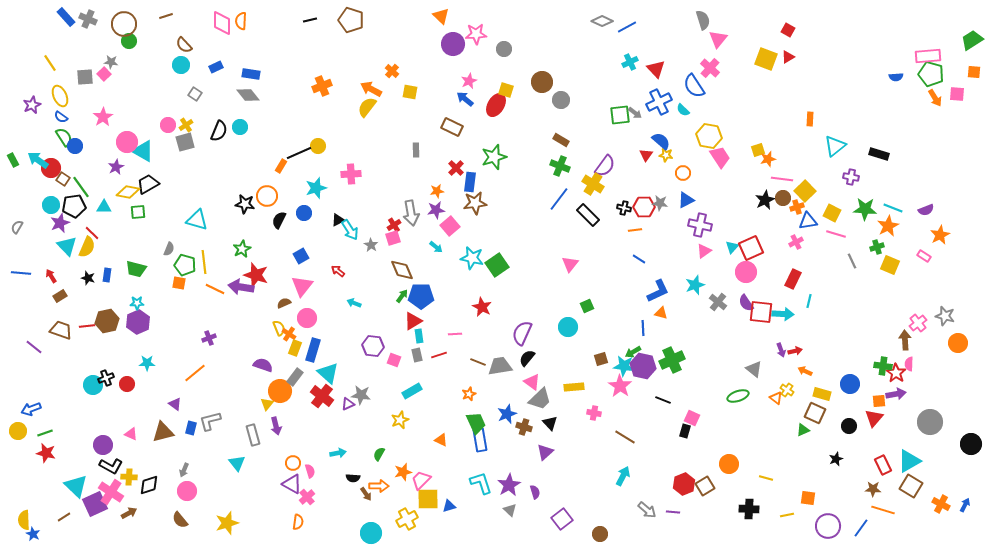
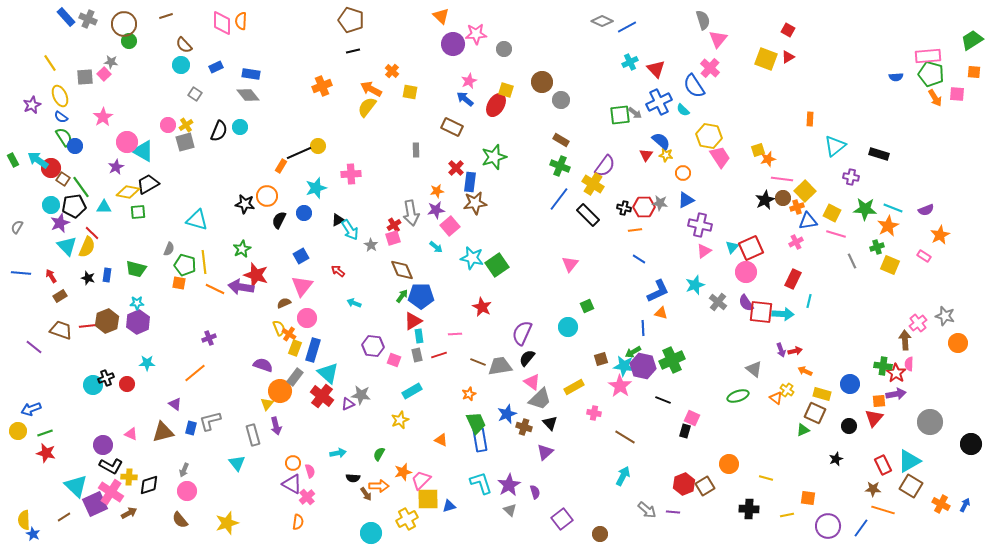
black line at (310, 20): moved 43 px right, 31 px down
brown hexagon at (107, 321): rotated 10 degrees counterclockwise
yellow rectangle at (574, 387): rotated 24 degrees counterclockwise
